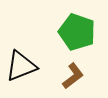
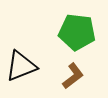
green pentagon: rotated 12 degrees counterclockwise
